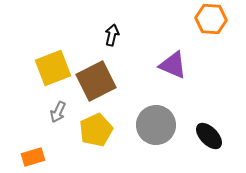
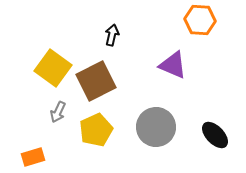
orange hexagon: moved 11 px left, 1 px down
yellow square: rotated 33 degrees counterclockwise
gray circle: moved 2 px down
black ellipse: moved 6 px right, 1 px up
